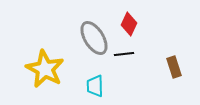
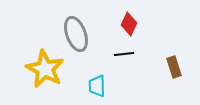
gray ellipse: moved 18 px left, 4 px up; rotated 12 degrees clockwise
cyan trapezoid: moved 2 px right
